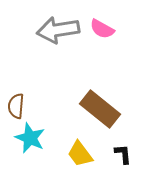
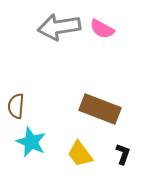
gray arrow: moved 1 px right, 3 px up
brown rectangle: rotated 18 degrees counterclockwise
cyan star: moved 1 px right, 4 px down
black L-shape: rotated 25 degrees clockwise
